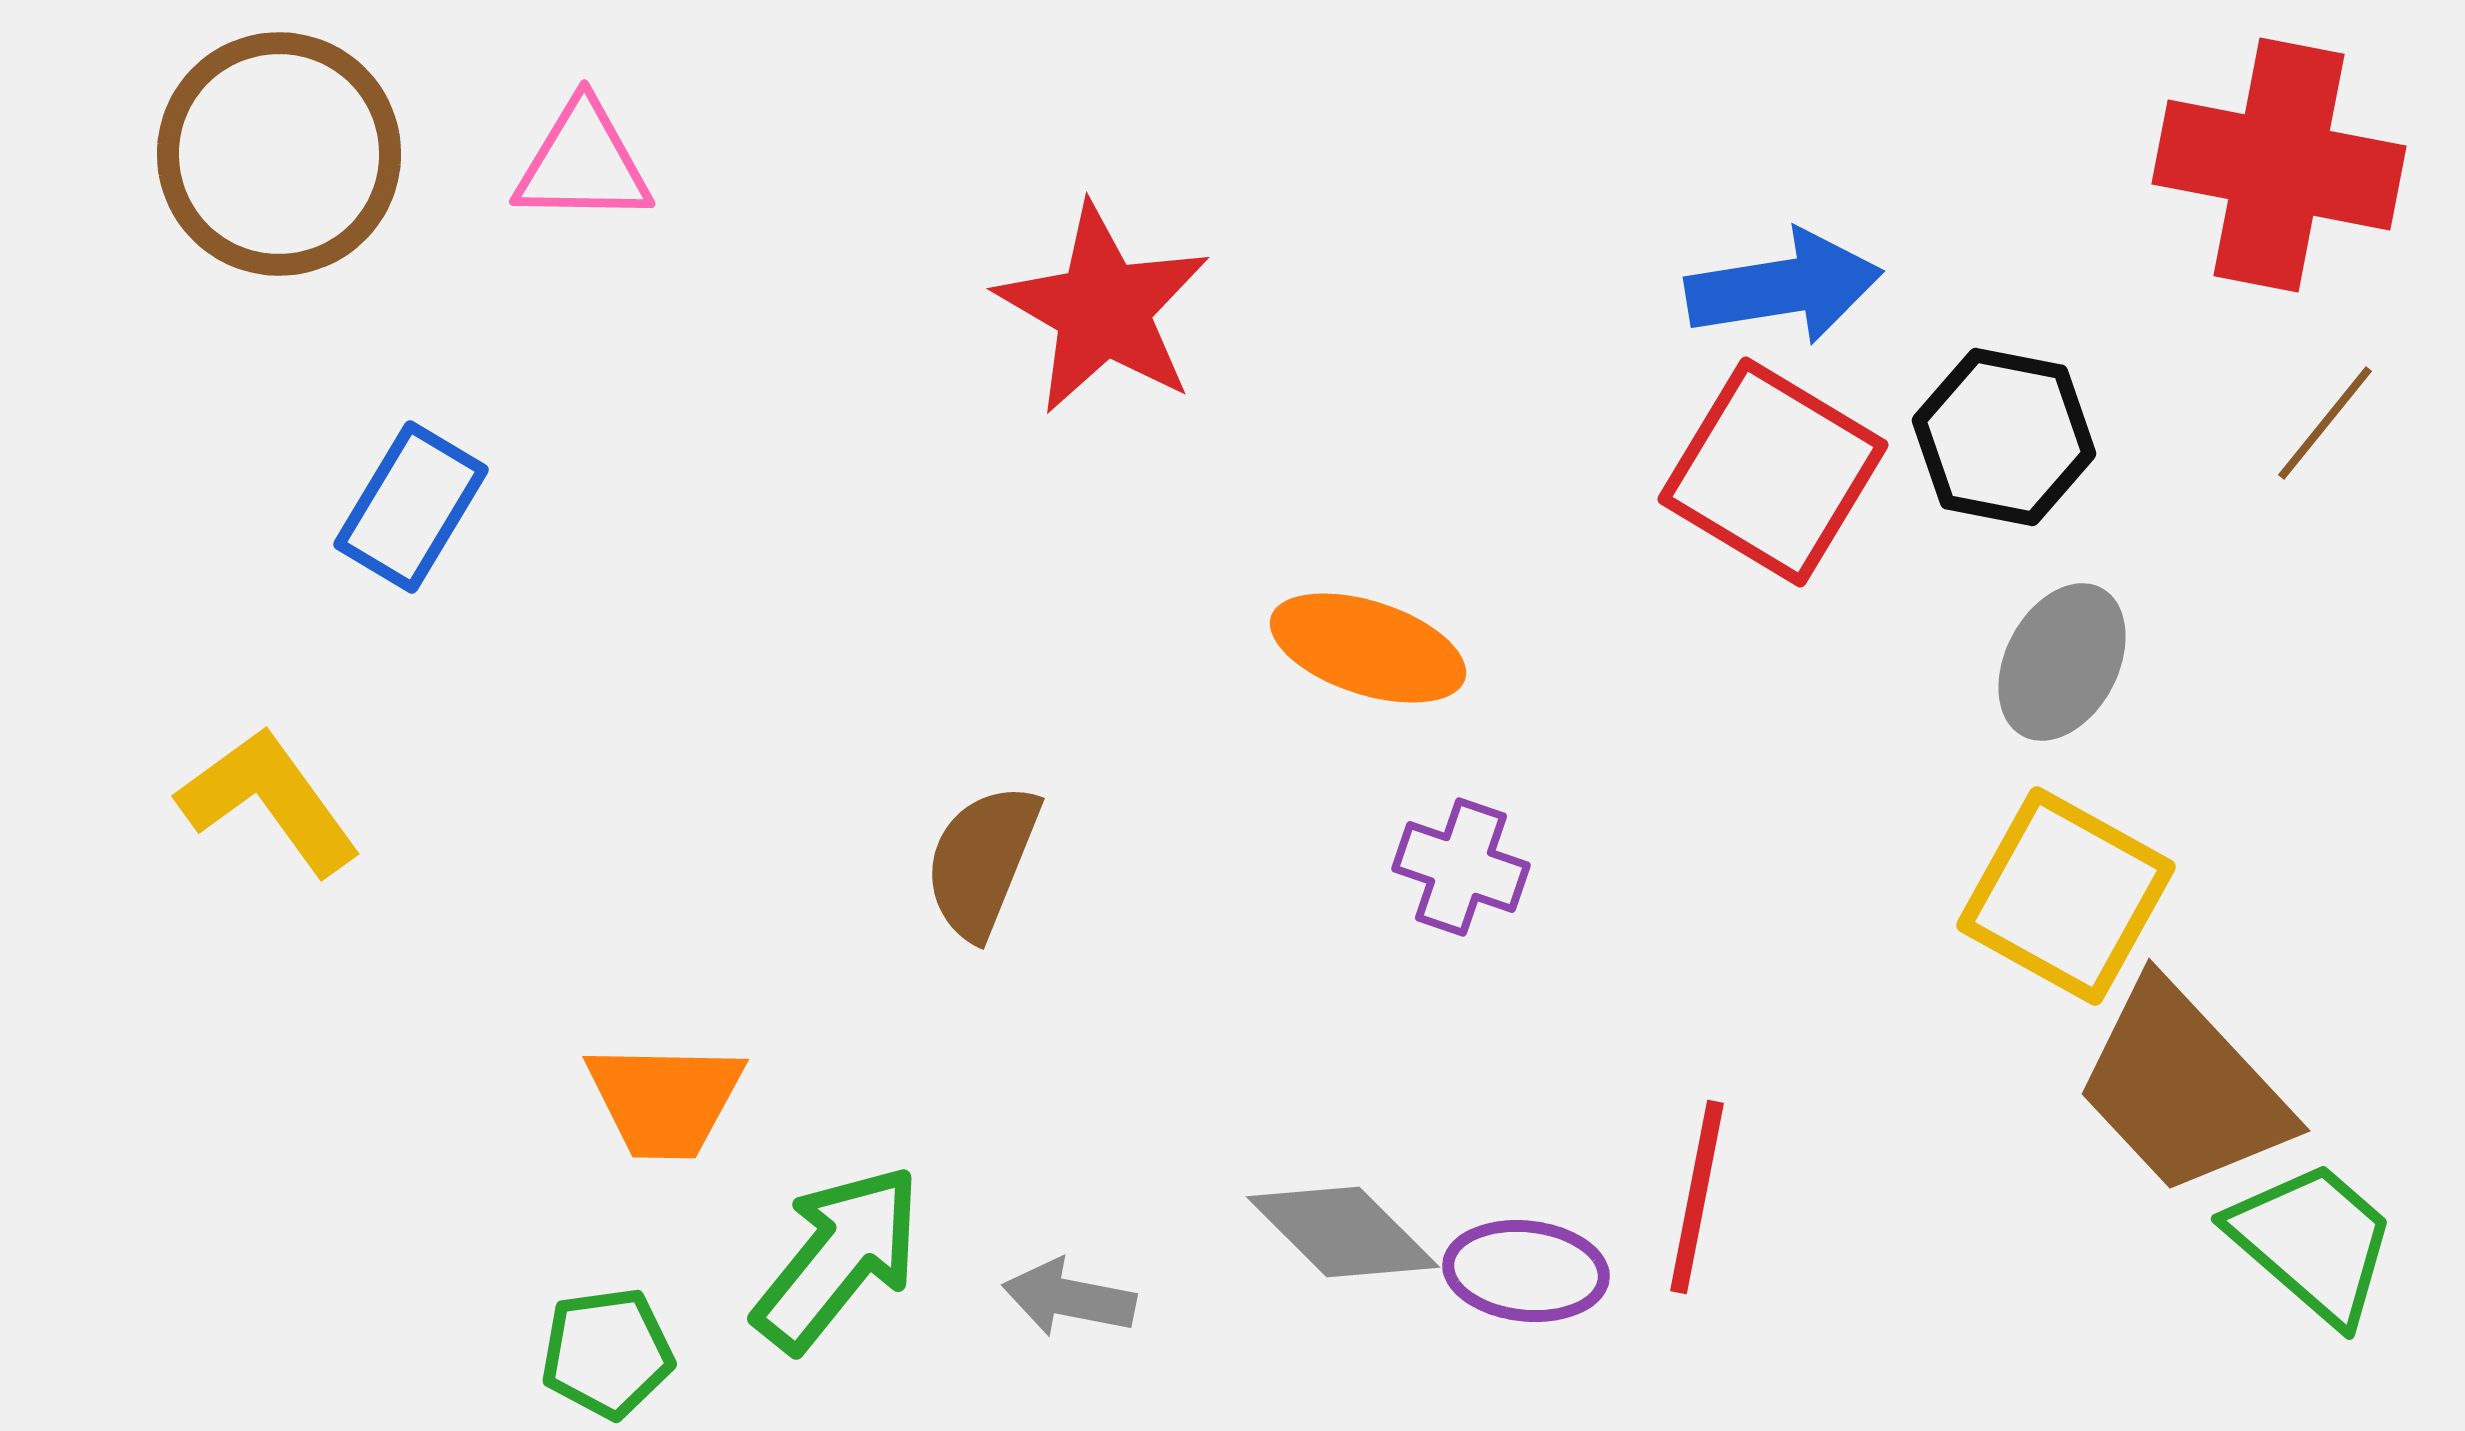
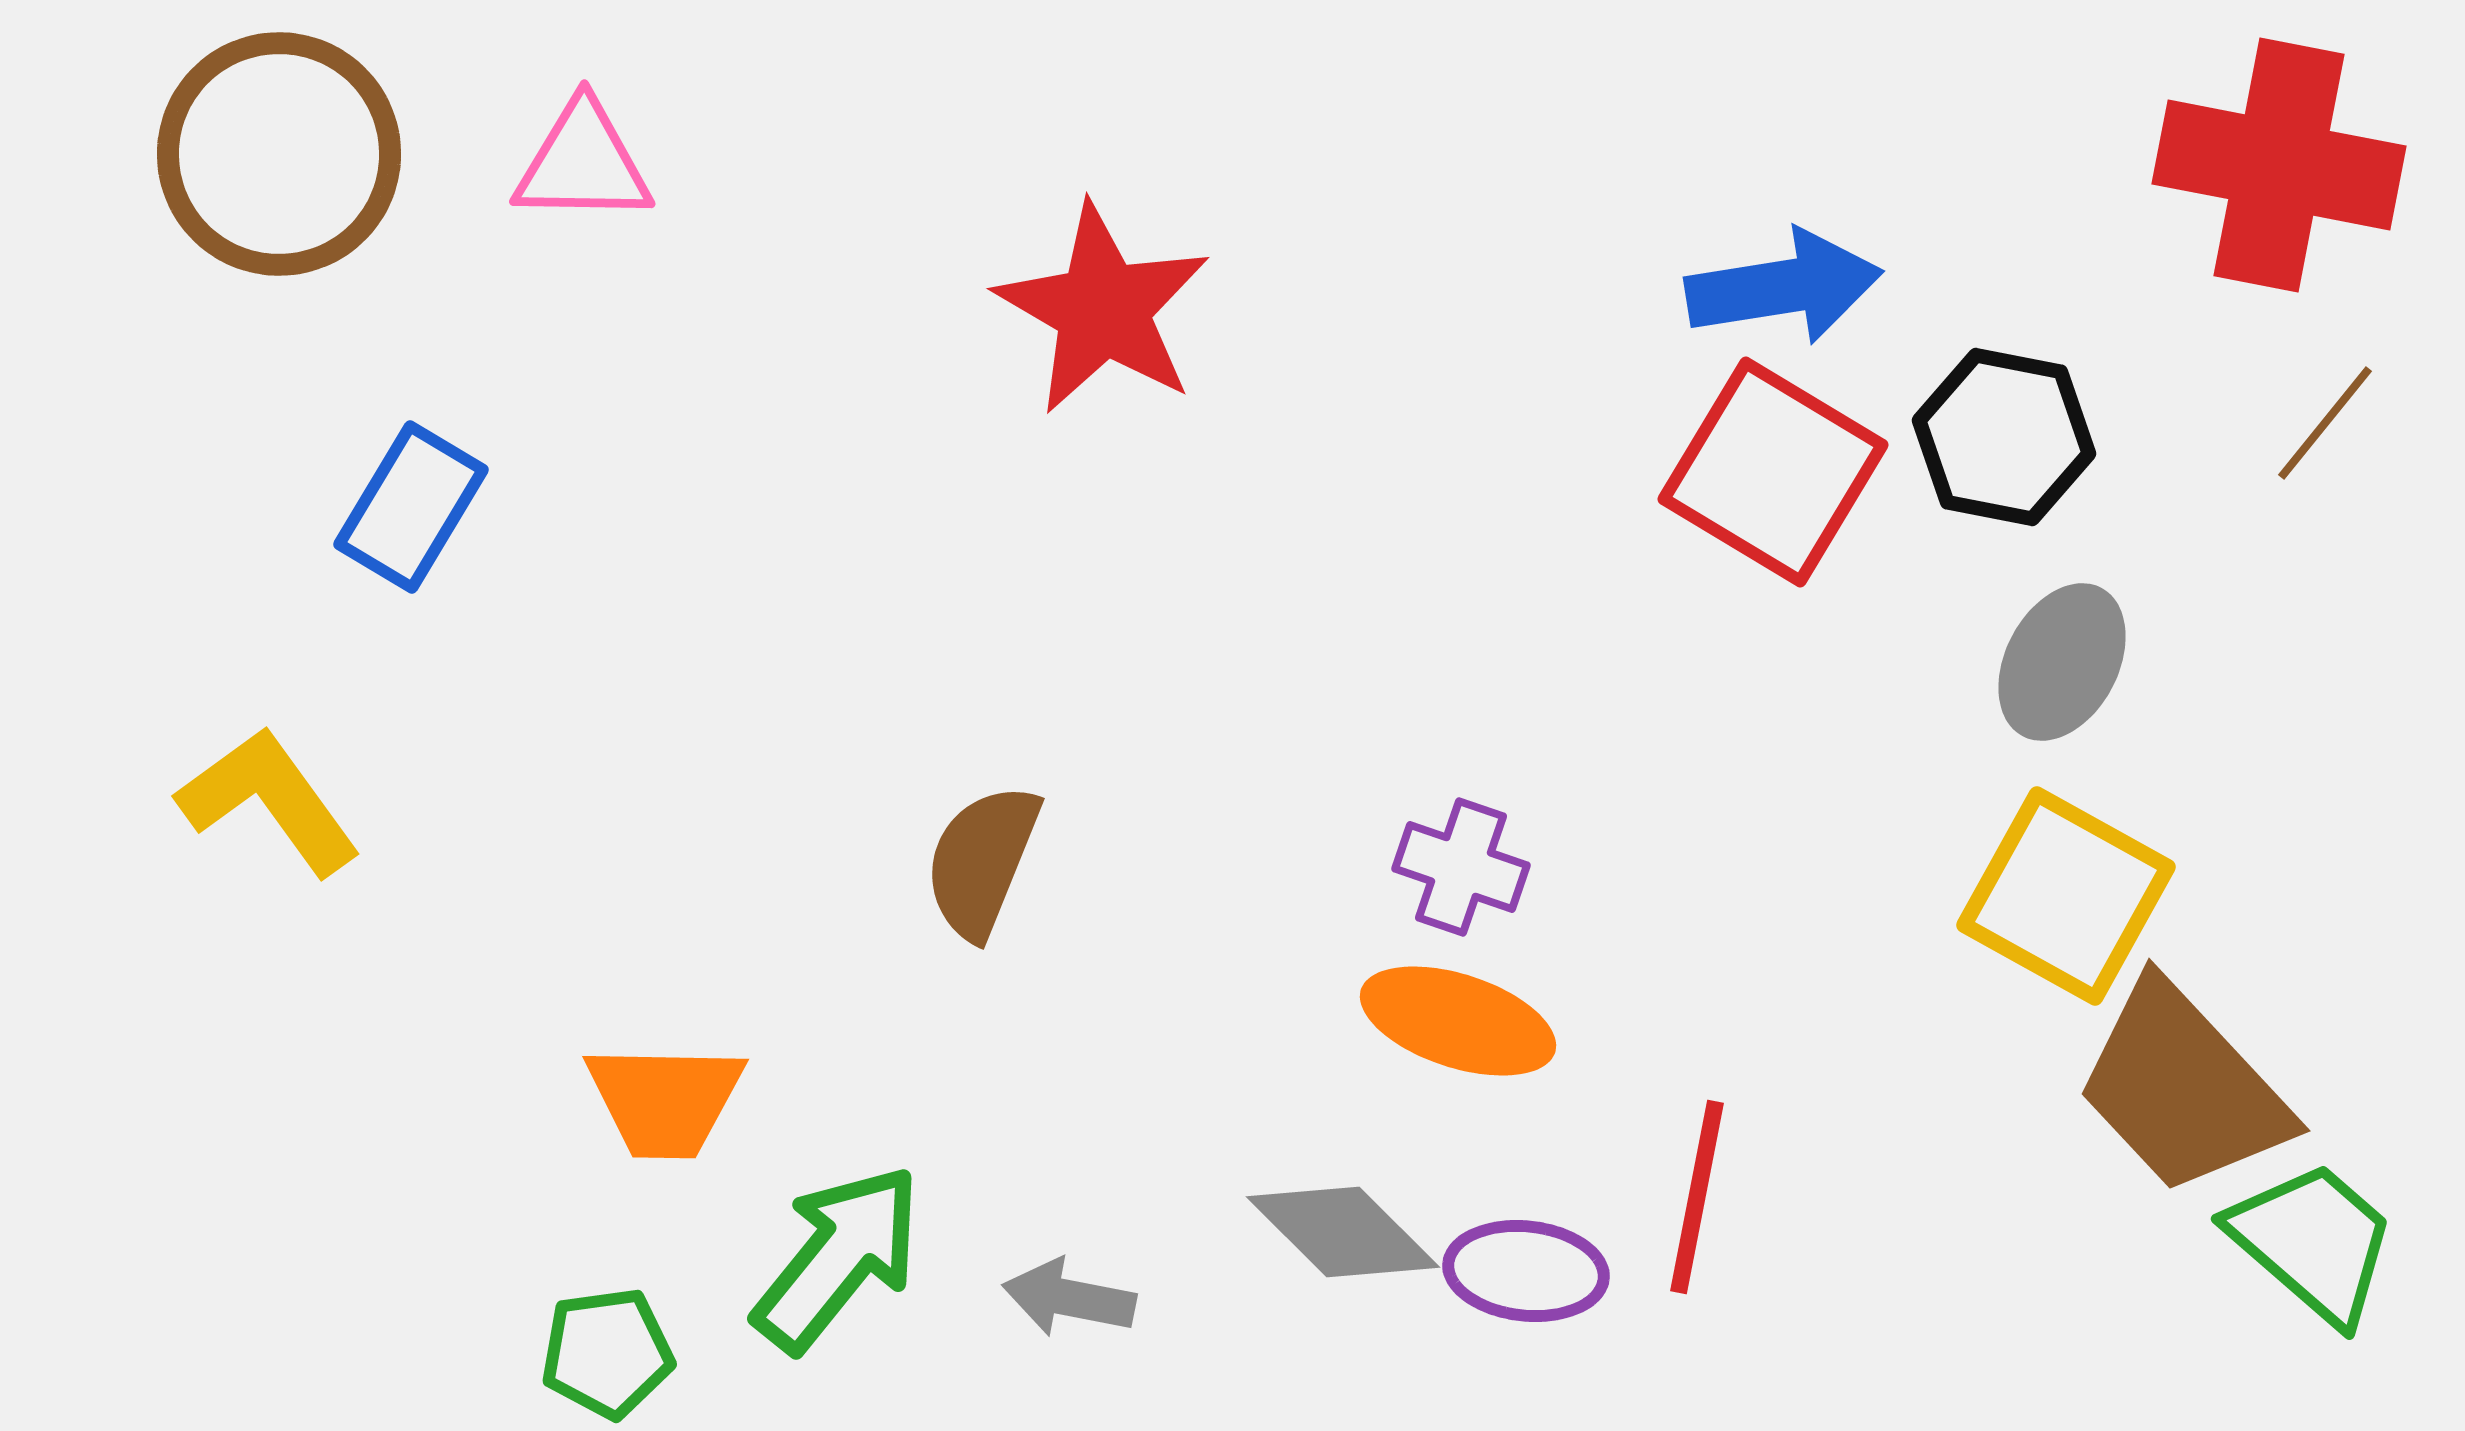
orange ellipse: moved 90 px right, 373 px down
